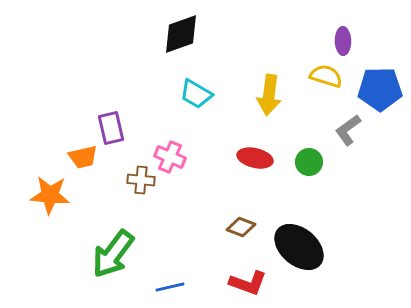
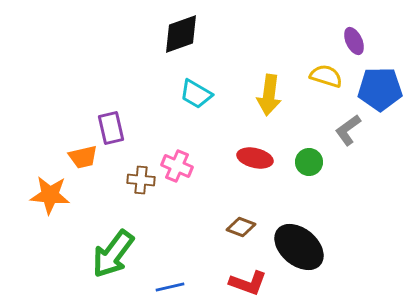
purple ellipse: moved 11 px right; rotated 24 degrees counterclockwise
pink cross: moved 7 px right, 9 px down
